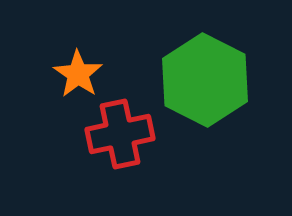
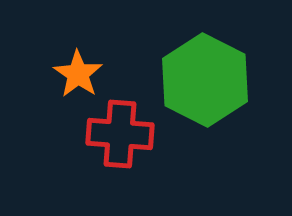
red cross: rotated 16 degrees clockwise
